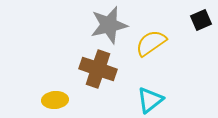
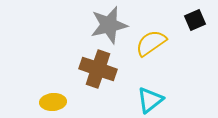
black square: moved 6 px left
yellow ellipse: moved 2 px left, 2 px down
